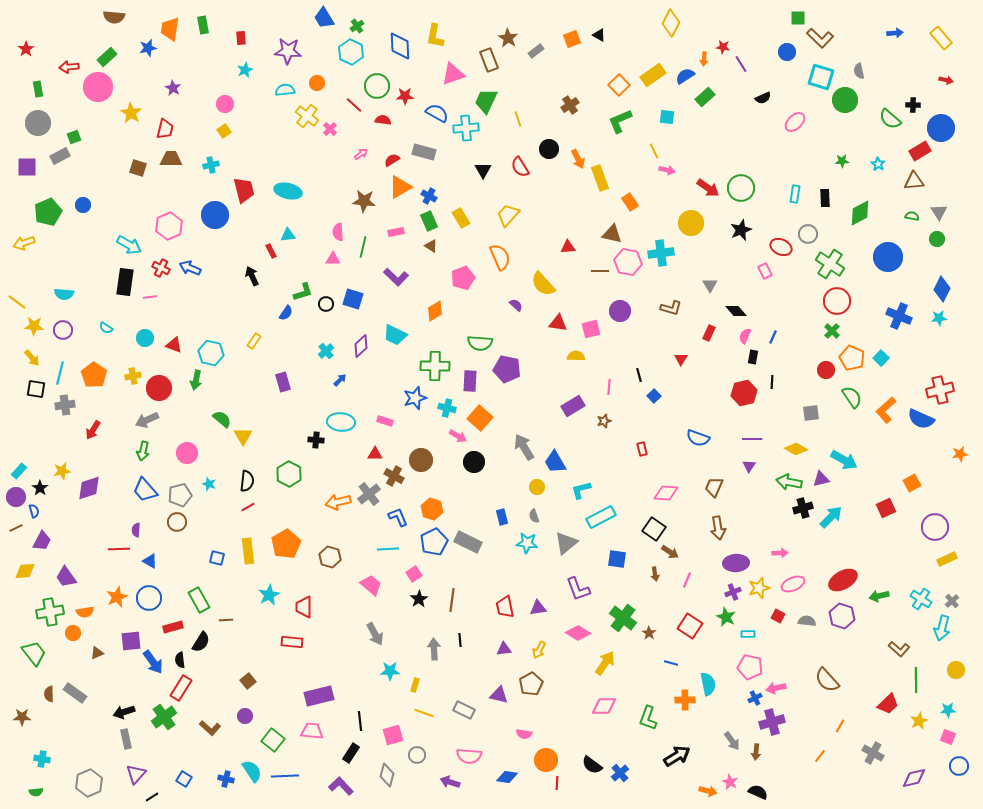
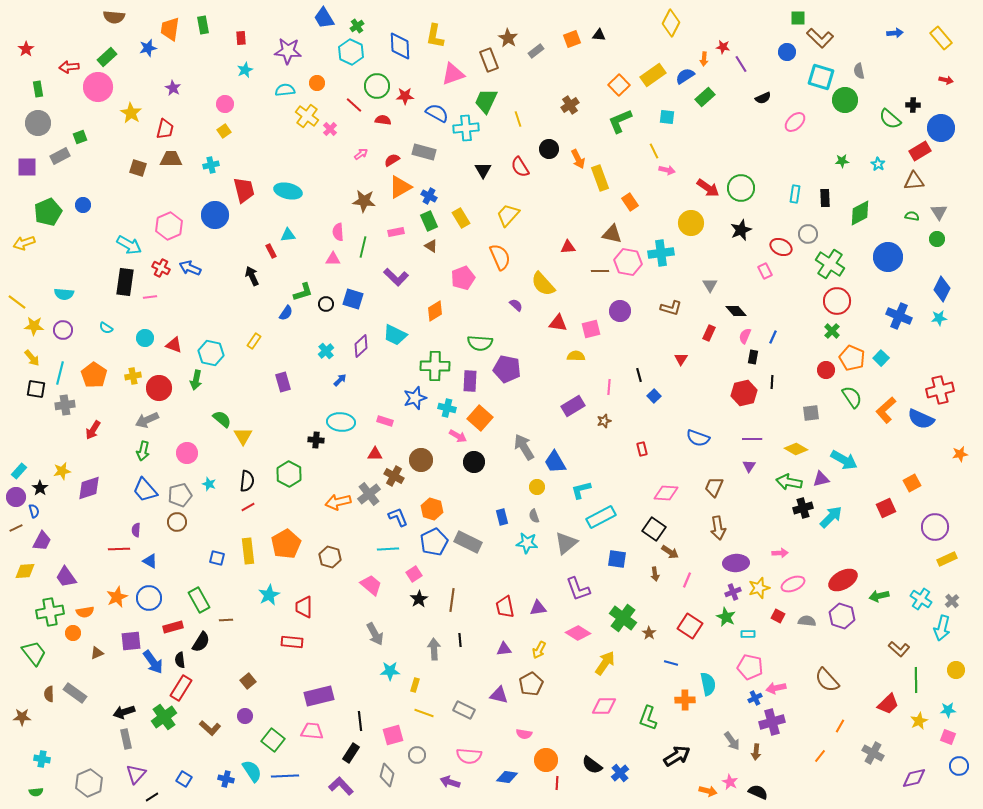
black triangle at (599, 35): rotated 24 degrees counterclockwise
green square at (74, 137): moved 6 px right
